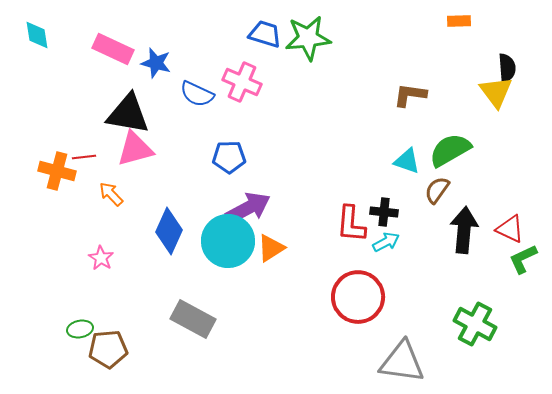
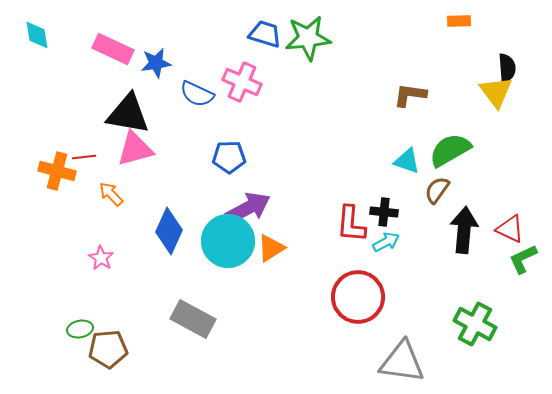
blue star: rotated 24 degrees counterclockwise
